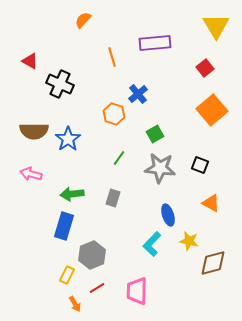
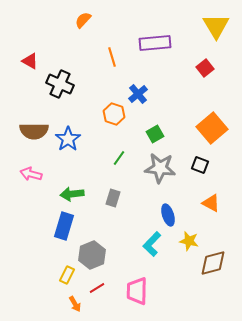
orange square: moved 18 px down
